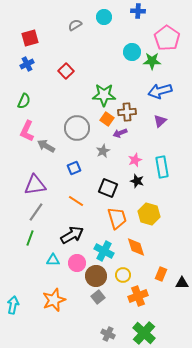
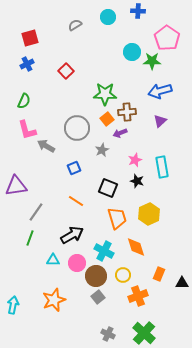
cyan circle at (104, 17): moved 4 px right
green star at (104, 95): moved 1 px right, 1 px up
orange square at (107, 119): rotated 16 degrees clockwise
pink L-shape at (27, 131): moved 1 px up; rotated 40 degrees counterclockwise
gray star at (103, 151): moved 1 px left, 1 px up
purple triangle at (35, 185): moved 19 px left, 1 px down
yellow hexagon at (149, 214): rotated 20 degrees clockwise
orange rectangle at (161, 274): moved 2 px left
